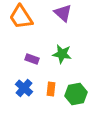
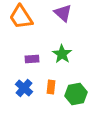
green star: rotated 24 degrees clockwise
purple rectangle: rotated 24 degrees counterclockwise
orange rectangle: moved 2 px up
